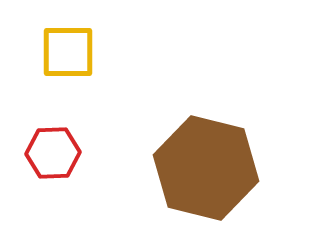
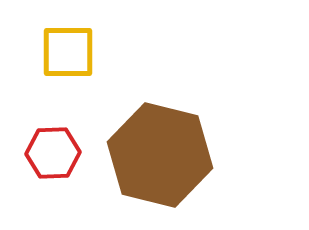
brown hexagon: moved 46 px left, 13 px up
